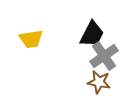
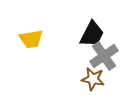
brown star: moved 6 px left, 3 px up
